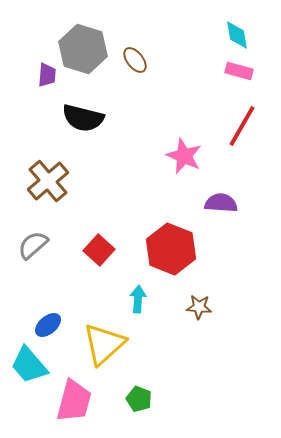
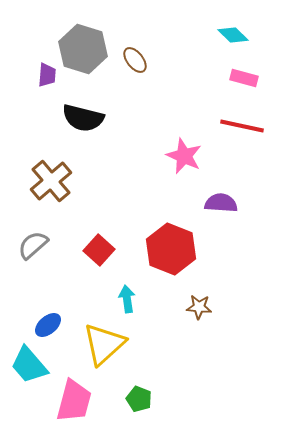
cyan diamond: moved 4 px left; rotated 36 degrees counterclockwise
pink rectangle: moved 5 px right, 7 px down
red line: rotated 72 degrees clockwise
brown cross: moved 3 px right
cyan arrow: moved 11 px left; rotated 12 degrees counterclockwise
